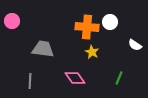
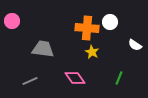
orange cross: moved 1 px down
gray line: rotated 63 degrees clockwise
